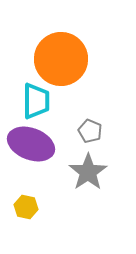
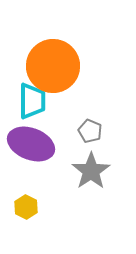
orange circle: moved 8 px left, 7 px down
cyan trapezoid: moved 4 px left
gray star: moved 3 px right, 1 px up
yellow hexagon: rotated 15 degrees clockwise
